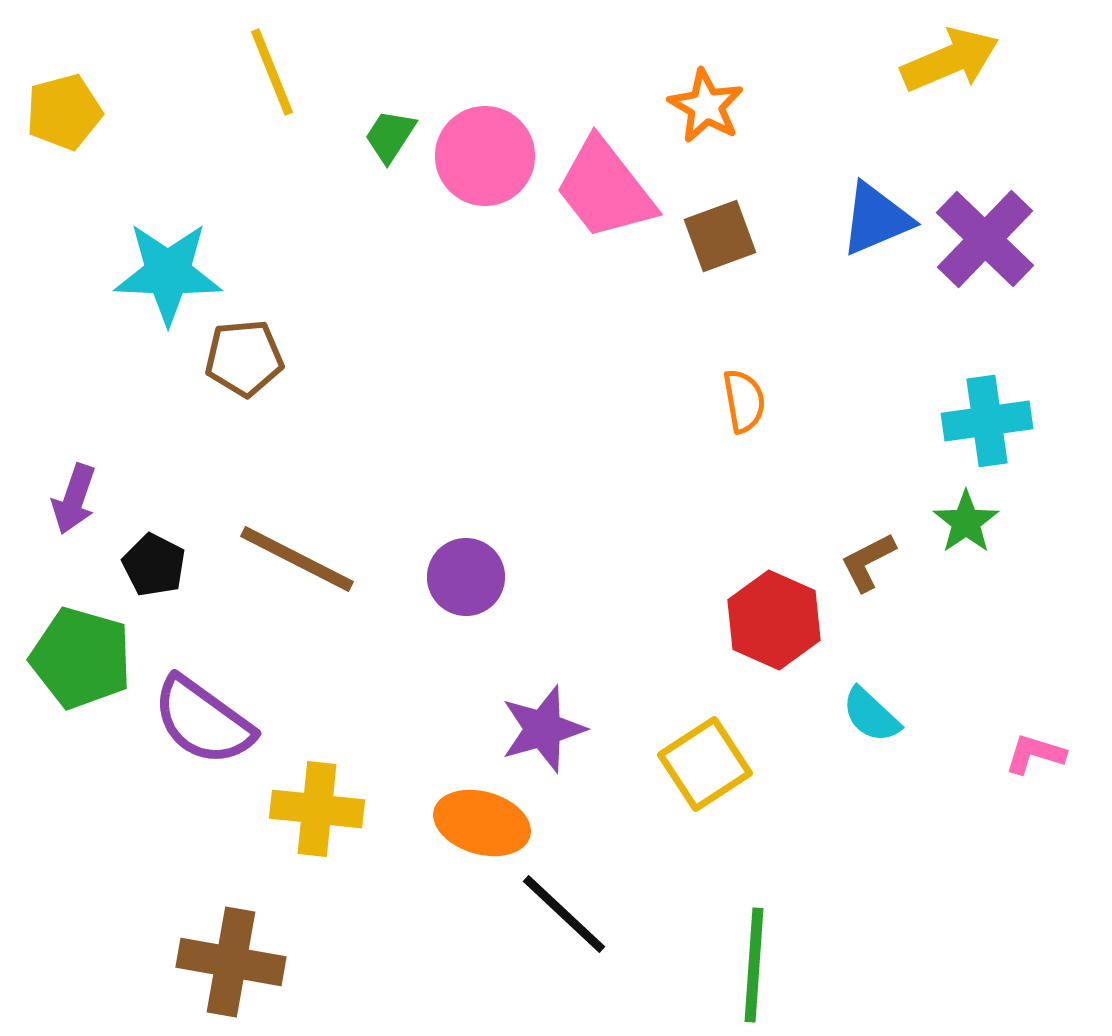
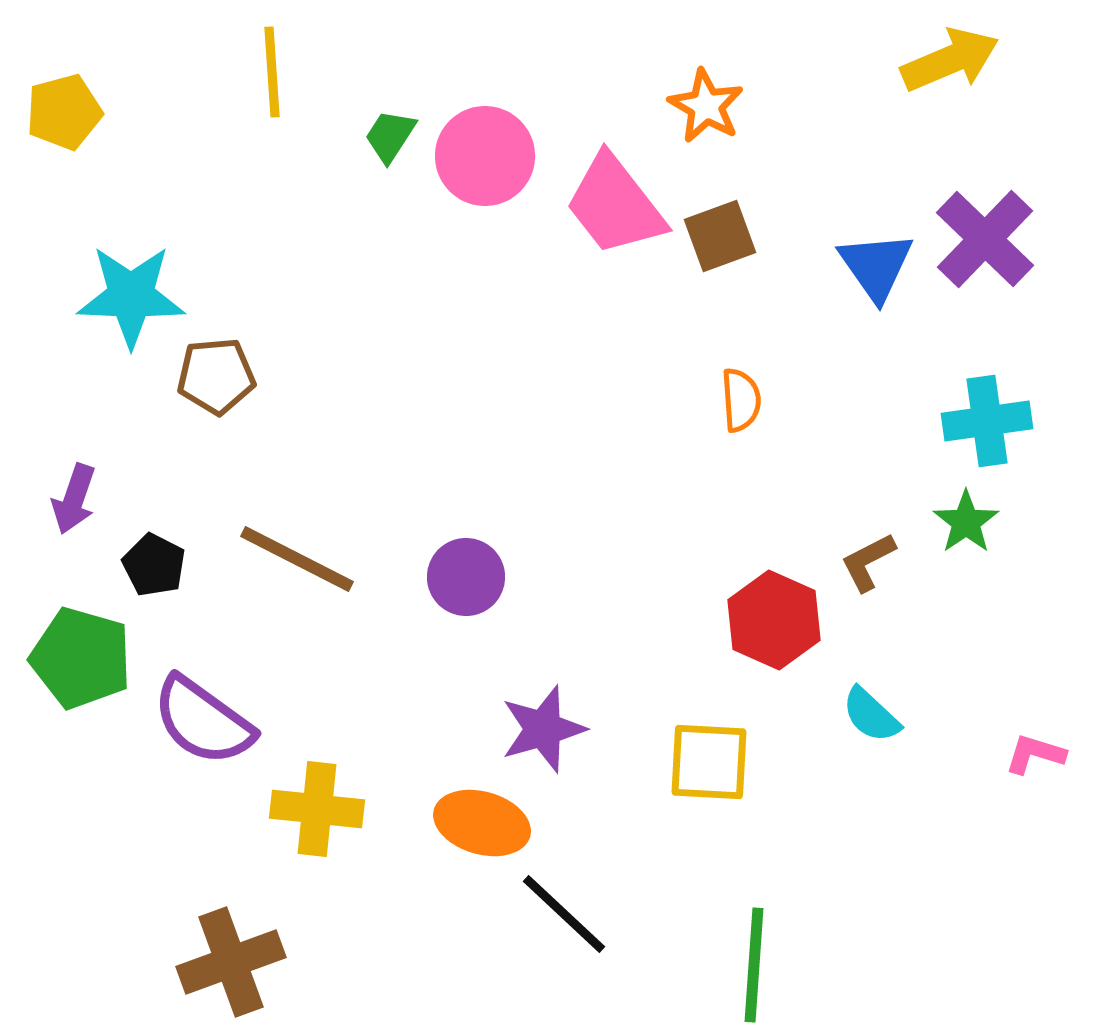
yellow line: rotated 18 degrees clockwise
pink trapezoid: moved 10 px right, 16 px down
blue triangle: moved 47 px down; rotated 42 degrees counterclockwise
cyan star: moved 37 px left, 23 px down
brown pentagon: moved 28 px left, 18 px down
orange semicircle: moved 3 px left, 1 px up; rotated 6 degrees clockwise
yellow square: moved 4 px right, 2 px up; rotated 36 degrees clockwise
brown cross: rotated 30 degrees counterclockwise
